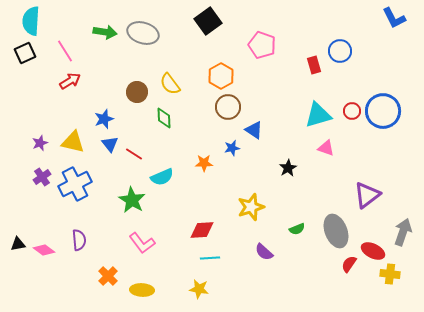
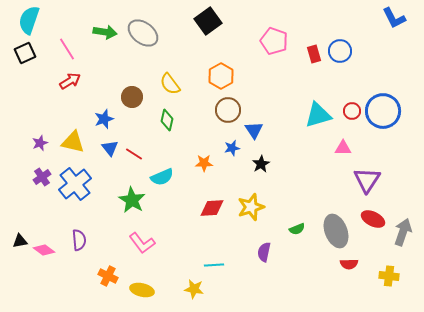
cyan semicircle at (31, 21): moved 2 px left, 1 px up; rotated 16 degrees clockwise
gray ellipse at (143, 33): rotated 20 degrees clockwise
pink pentagon at (262, 45): moved 12 px right, 4 px up
pink line at (65, 51): moved 2 px right, 2 px up
red rectangle at (314, 65): moved 11 px up
brown circle at (137, 92): moved 5 px left, 5 px down
brown circle at (228, 107): moved 3 px down
green diamond at (164, 118): moved 3 px right, 2 px down; rotated 15 degrees clockwise
blue triangle at (254, 130): rotated 24 degrees clockwise
blue triangle at (110, 144): moved 4 px down
pink triangle at (326, 148): moved 17 px right; rotated 18 degrees counterclockwise
black star at (288, 168): moved 27 px left, 4 px up
blue cross at (75, 184): rotated 12 degrees counterclockwise
purple triangle at (367, 195): moved 15 px up; rotated 20 degrees counterclockwise
red diamond at (202, 230): moved 10 px right, 22 px up
black triangle at (18, 244): moved 2 px right, 3 px up
red ellipse at (373, 251): moved 32 px up
purple semicircle at (264, 252): rotated 60 degrees clockwise
cyan line at (210, 258): moved 4 px right, 7 px down
red semicircle at (349, 264): rotated 126 degrees counterclockwise
yellow cross at (390, 274): moved 1 px left, 2 px down
orange cross at (108, 276): rotated 18 degrees counterclockwise
yellow star at (199, 289): moved 5 px left
yellow ellipse at (142, 290): rotated 10 degrees clockwise
